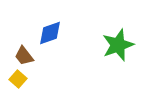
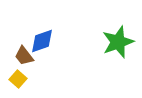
blue diamond: moved 8 px left, 8 px down
green star: moved 3 px up
